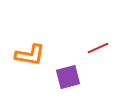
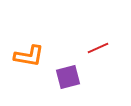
orange L-shape: moved 1 px left, 1 px down
